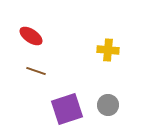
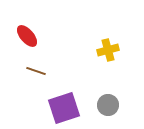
red ellipse: moved 4 px left; rotated 15 degrees clockwise
yellow cross: rotated 20 degrees counterclockwise
purple square: moved 3 px left, 1 px up
